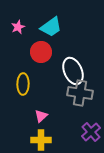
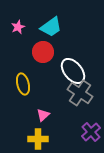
red circle: moved 2 px right
white ellipse: rotated 16 degrees counterclockwise
yellow ellipse: rotated 15 degrees counterclockwise
gray cross: rotated 25 degrees clockwise
pink triangle: moved 2 px right, 1 px up
yellow cross: moved 3 px left, 1 px up
